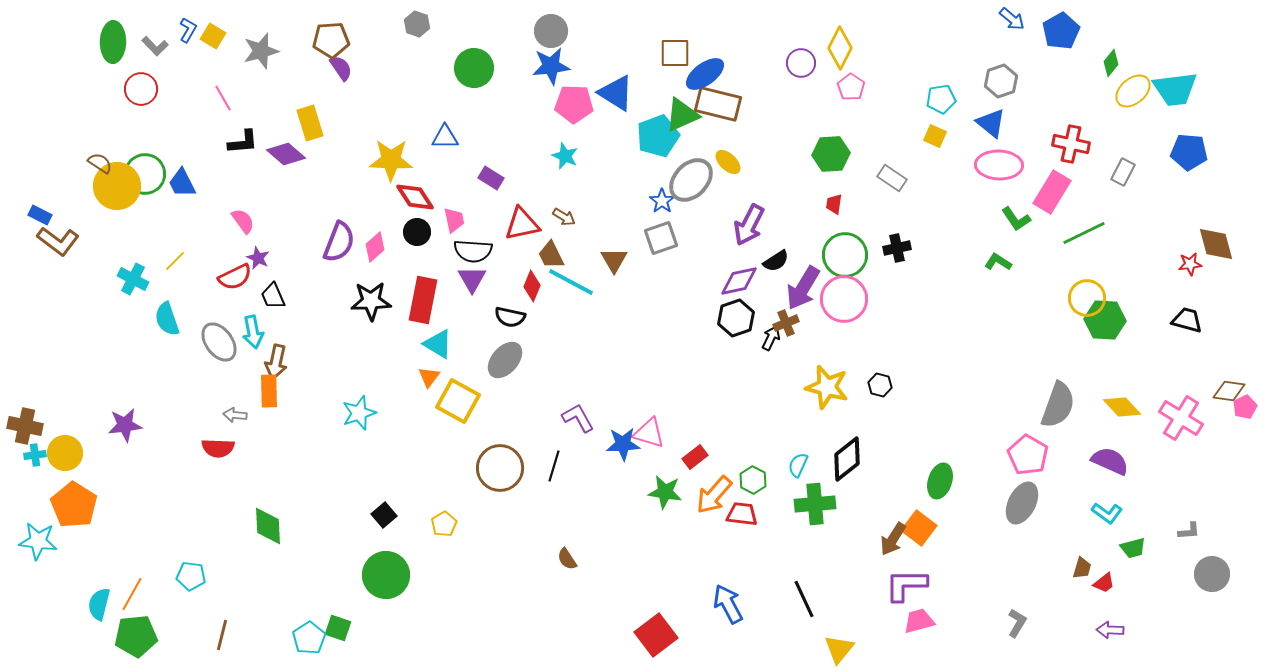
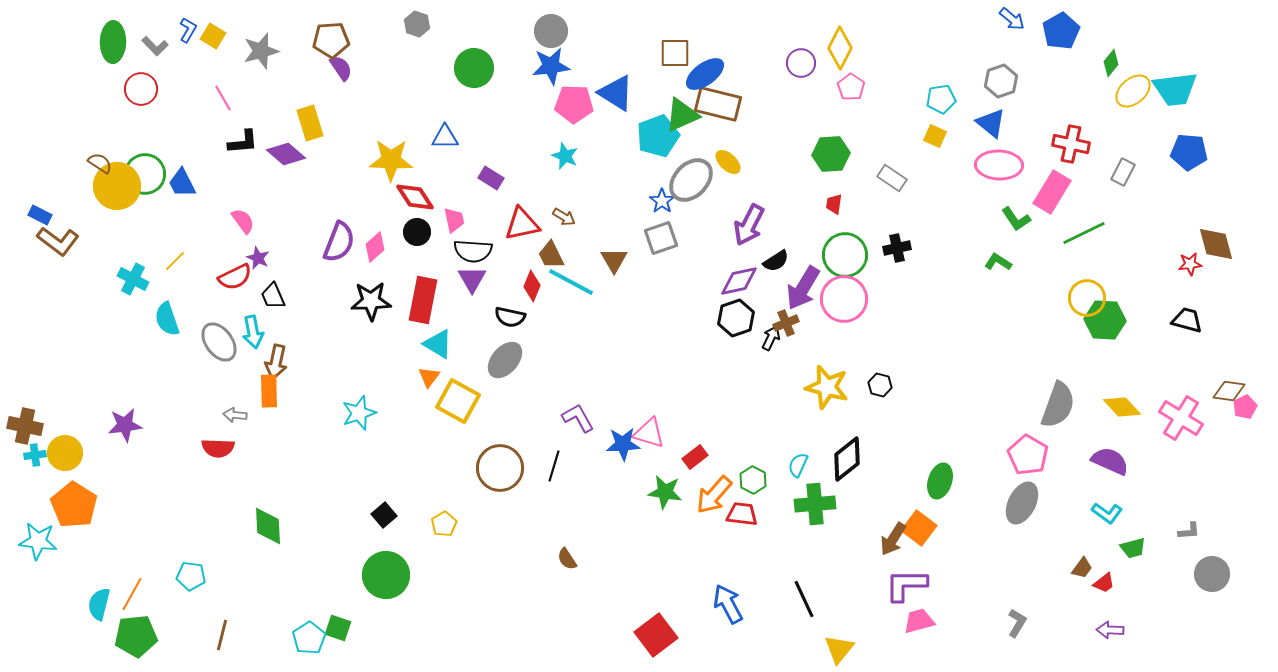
brown trapezoid at (1082, 568): rotated 20 degrees clockwise
